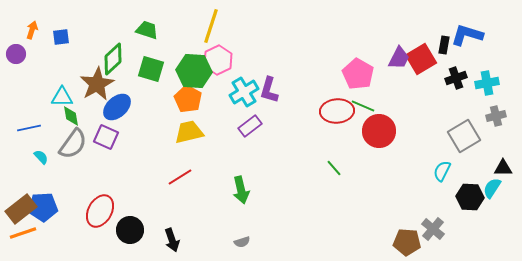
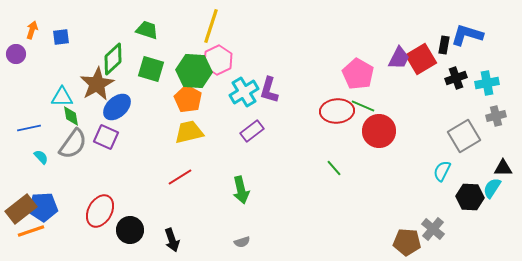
purple rectangle at (250, 126): moved 2 px right, 5 px down
orange line at (23, 233): moved 8 px right, 2 px up
